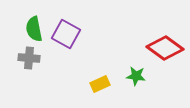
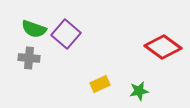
green semicircle: rotated 60 degrees counterclockwise
purple square: rotated 12 degrees clockwise
red diamond: moved 2 px left, 1 px up
green star: moved 3 px right, 15 px down; rotated 18 degrees counterclockwise
